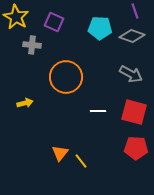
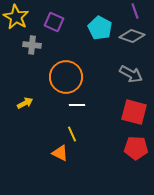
cyan pentagon: rotated 25 degrees clockwise
yellow arrow: rotated 14 degrees counterclockwise
white line: moved 21 px left, 6 px up
orange triangle: rotated 42 degrees counterclockwise
yellow line: moved 9 px left, 27 px up; rotated 14 degrees clockwise
